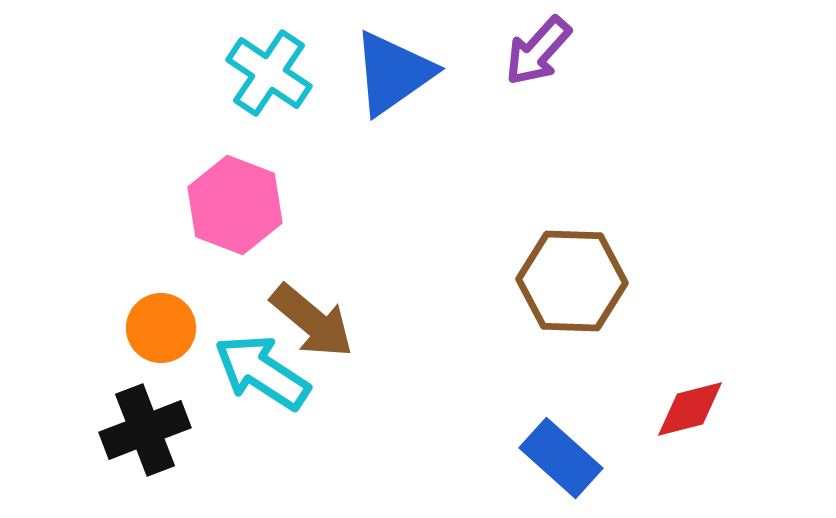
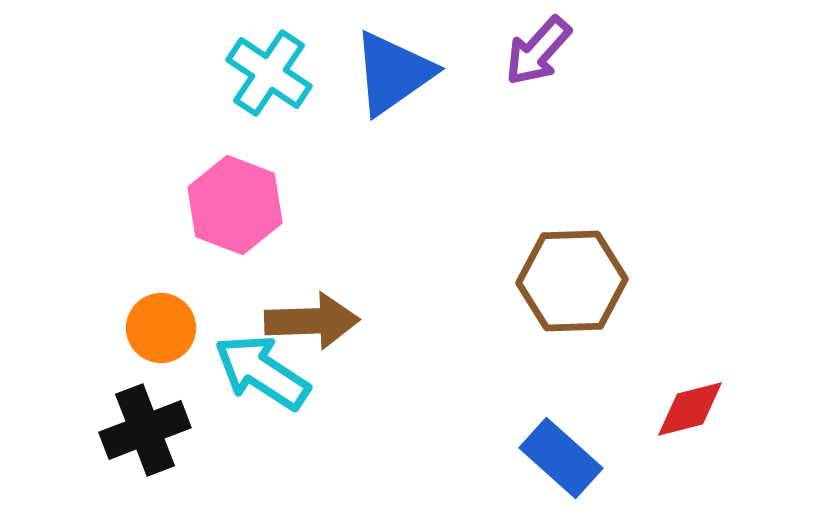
brown hexagon: rotated 4 degrees counterclockwise
brown arrow: rotated 42 degrees counterclockwise
